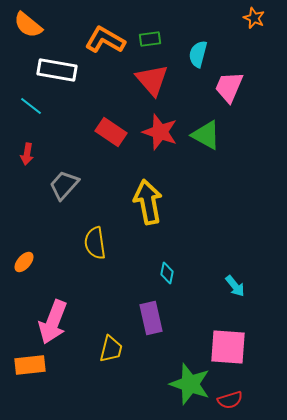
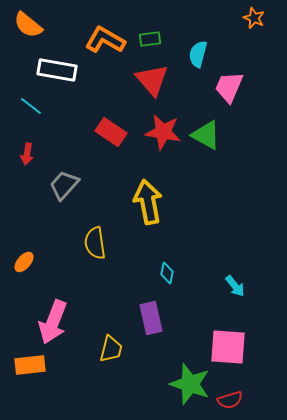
red star: moved 3 px right; rotated 9 degrees counterclockwise
